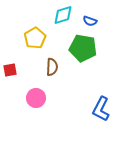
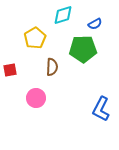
blue semicircle: moved 5 px right, 3 px down; rotated 48 degrees counterclockwise
green pentagon: moved 1 px down; rotated 12 degrees counterclockwise
